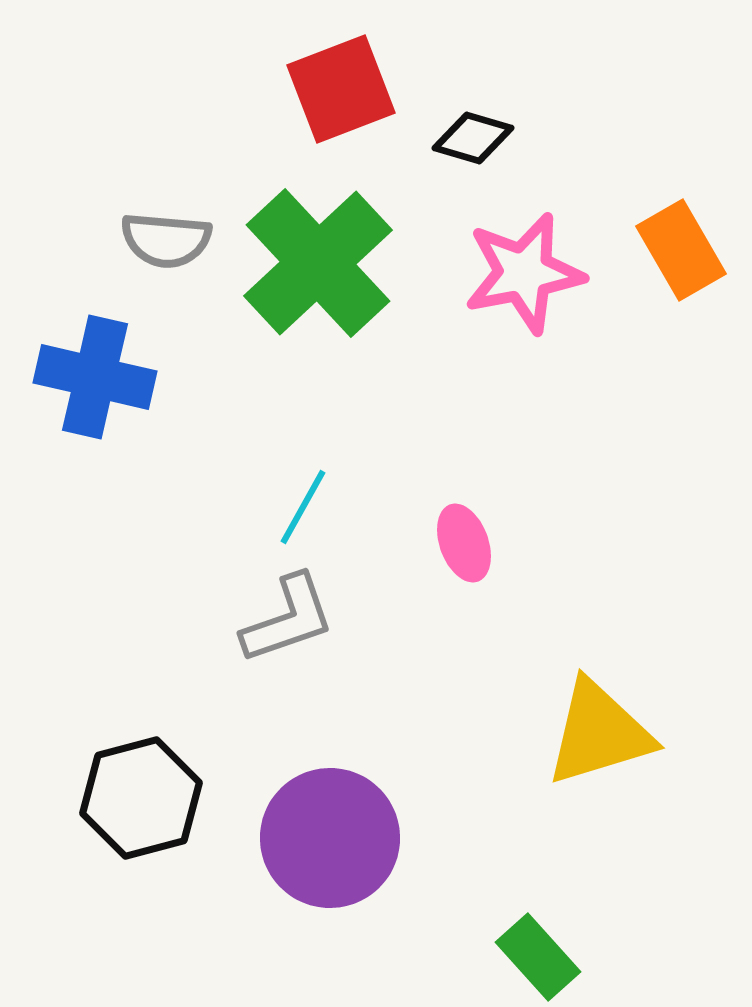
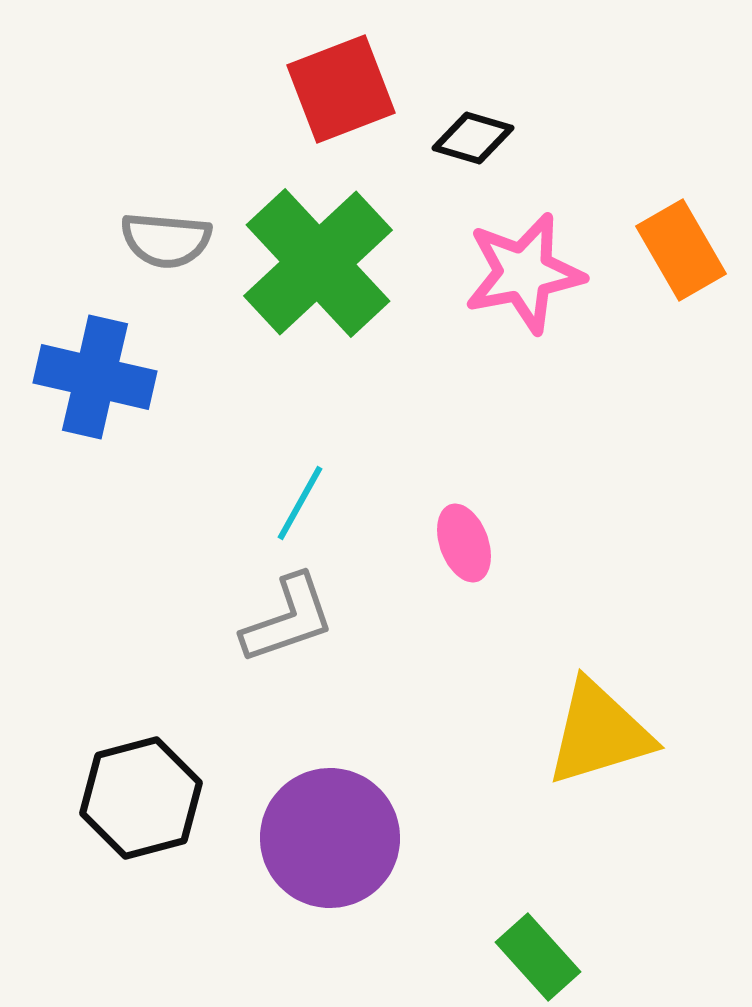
cyan line: moved 3 px left, 4 px up
